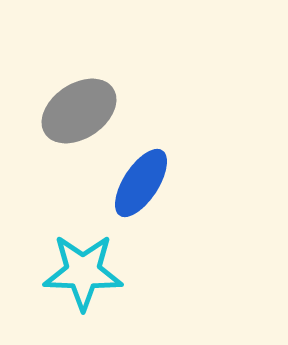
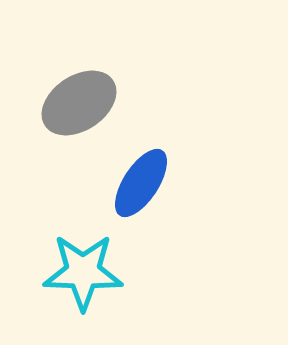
gray ellipse: moved 8 px up
